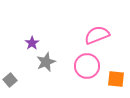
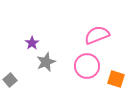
orange square: rotated 12 degrees clockwise
